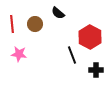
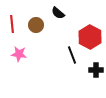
brown circle: moved 1 px right, 1 px down
